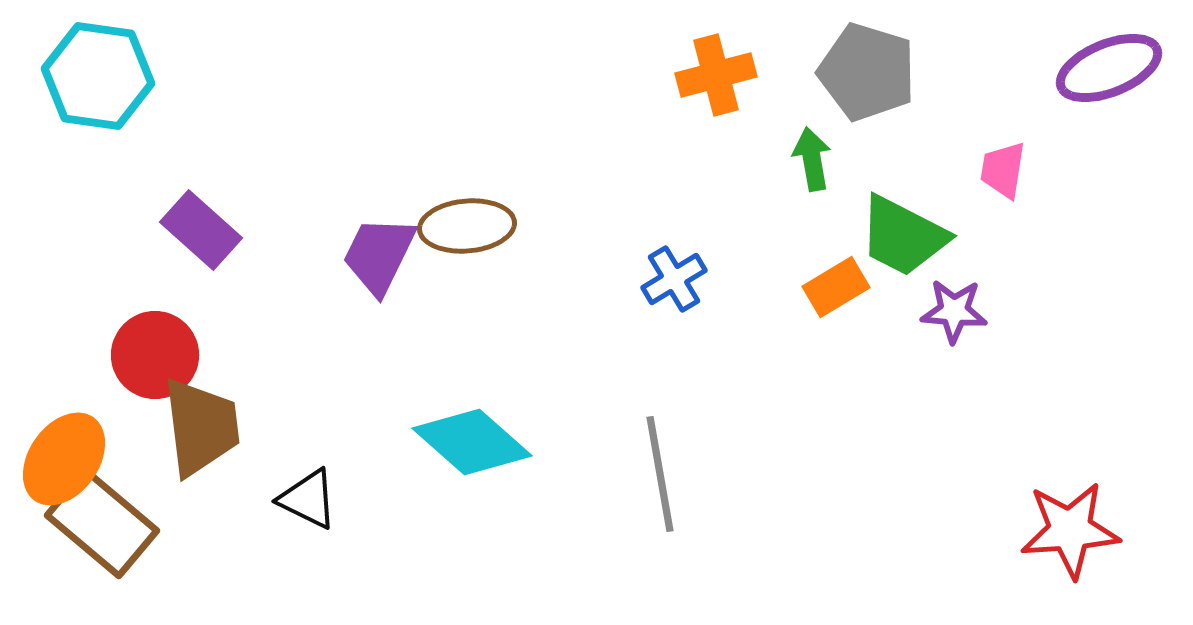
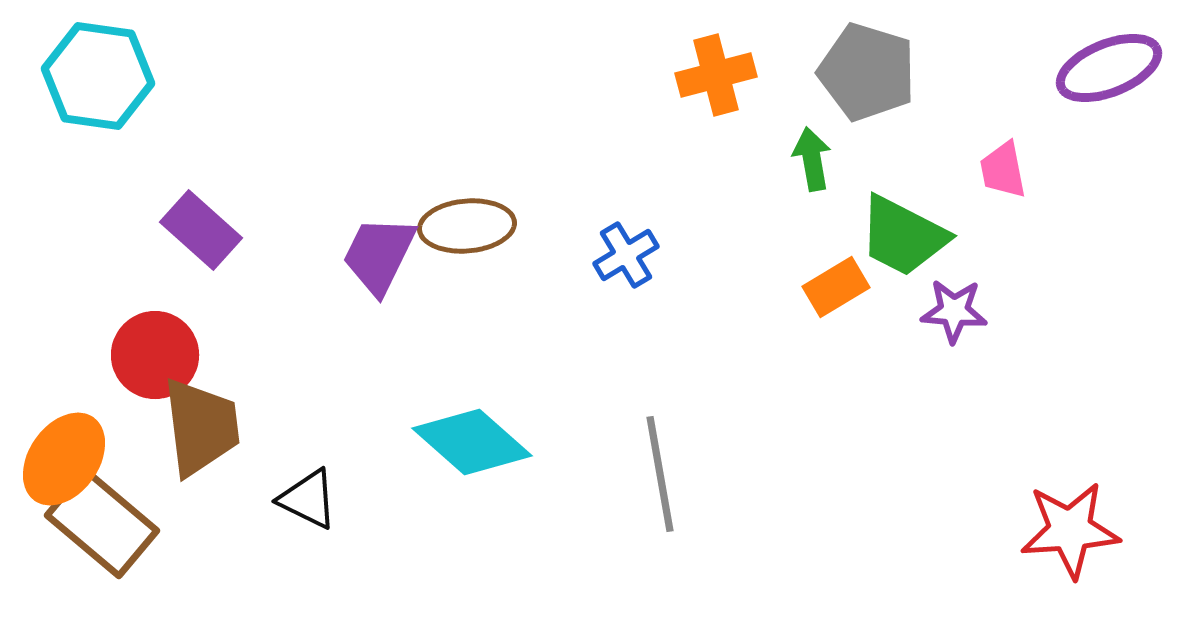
pink trapezoid: rotated 20 degrees counterclockwise
blue cross: moved 48 px left, 24 px up
